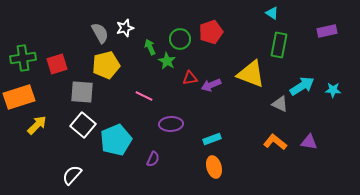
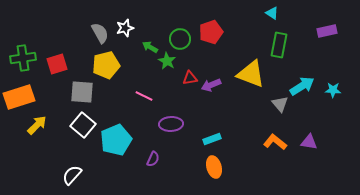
green arrow: rotated 35 degrees counterclockwise
gray triangle: rotated 24 degrees clockwise
